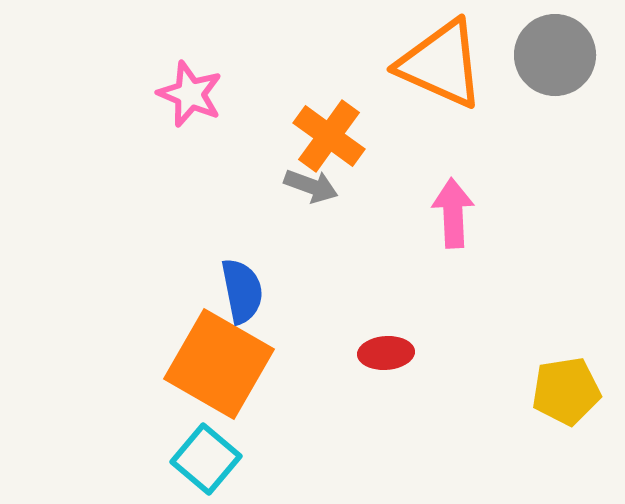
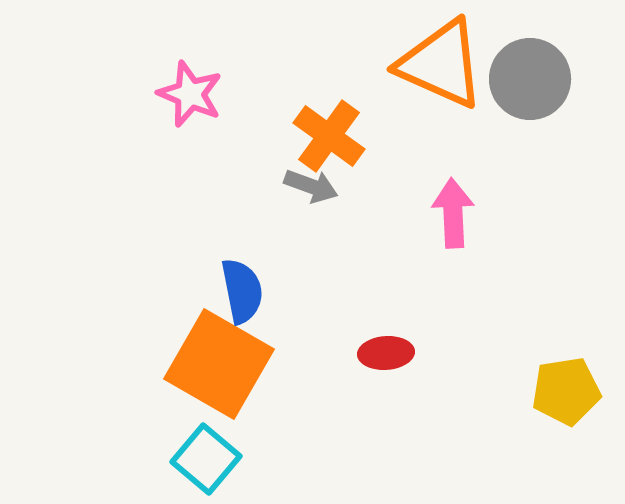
gray circle: moved 25 px left, 24 px down
